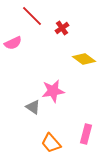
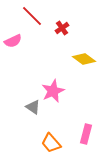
pink semicircle: moved 2 px up
pink star: rotated 15 degrees counterclockwise
